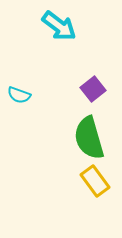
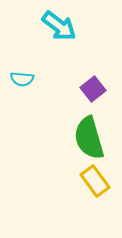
cyan semicircle: moved 3 px right, 16 px up; rotated 15 degrees counterclockwise
